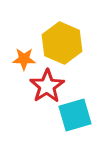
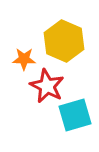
yellow hexagon: moved 2 px right, 2 px up
red star: rotated 12 degrees counterclockwise
